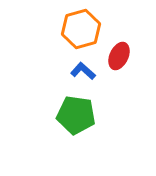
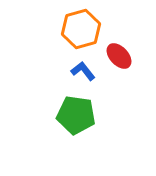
red ellipse: rotated 68 degrees counterclockwise
blue L-shape: rotated 10 degrees clockwise
